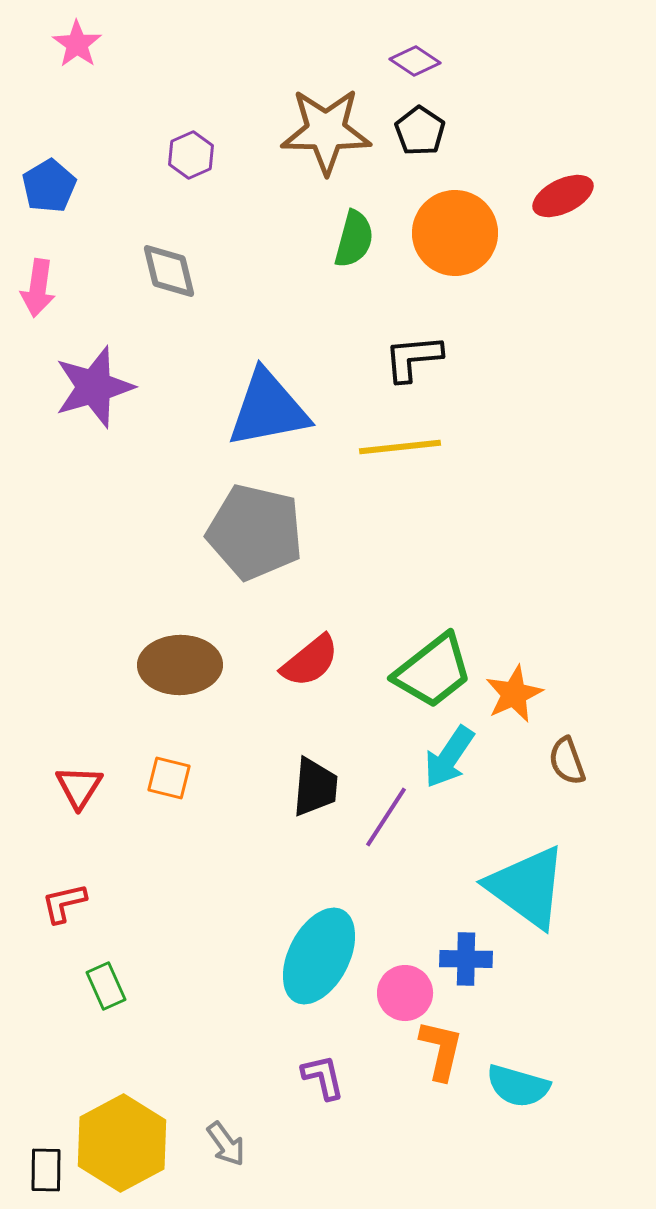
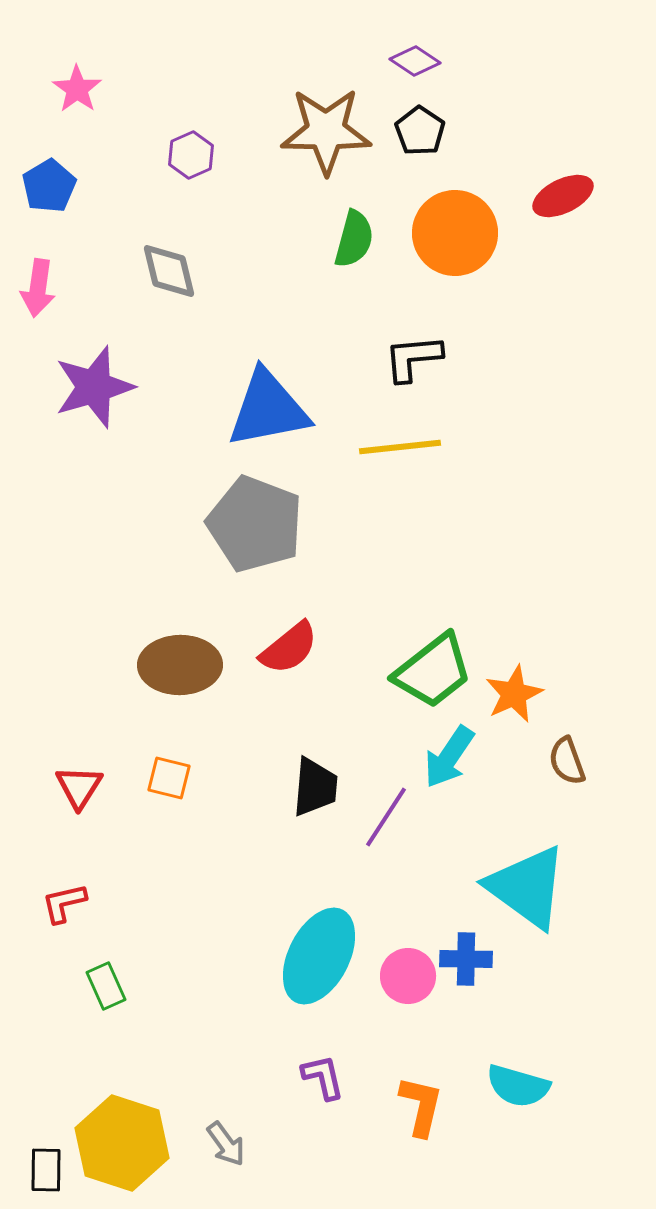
pink star: moved 45 px down
gray pentagon: moved 8 px up; rotated 8 degrees clockwise
red semicircle: moved 21 px left, 13 px up
pink circle: moved 3 px right, 17 px up
orange L-shape: moved 20 px left, 56 px down
yellow hexagon: rotated 14 degrees counterclockwise
